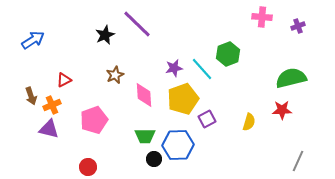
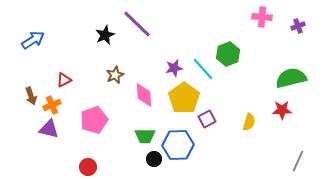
cyan line: moved 1 px right
yellow pentagon: moved 1 px right, 1 px up; rotated 16 degrees counterclockwise
